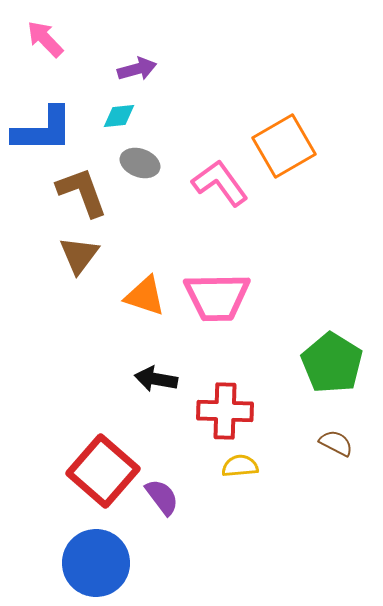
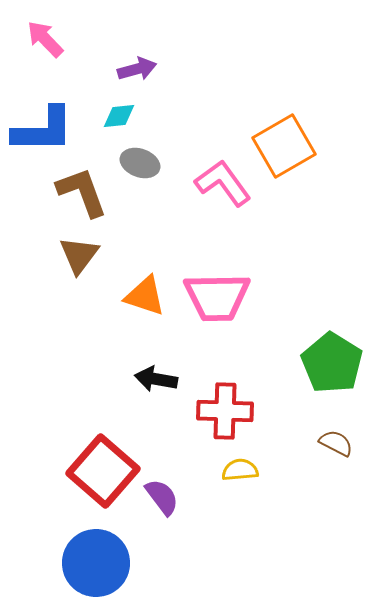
pink L-shape: moved 3 px right
yellow semicircle: moved 4 px down
